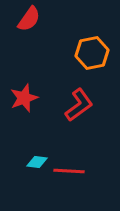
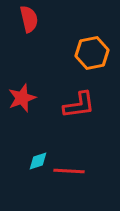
red semicircle: rotated 48 degrees counterclockwise
red star: moved 2 px left
red L-shape: rotated 28 degrees clockwise
cyan diamond: moved 1 px right, 1 px up; rotated 25 degrees counterclockwise
